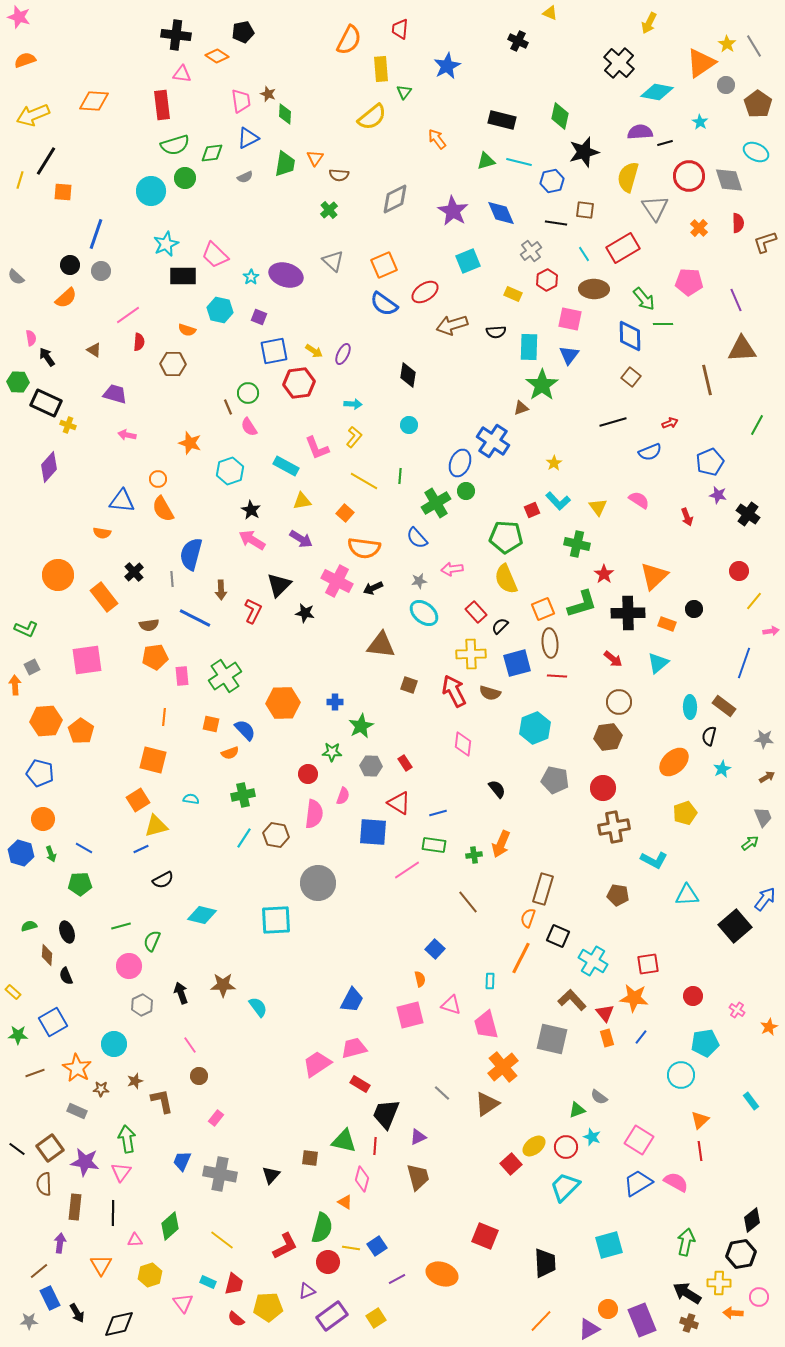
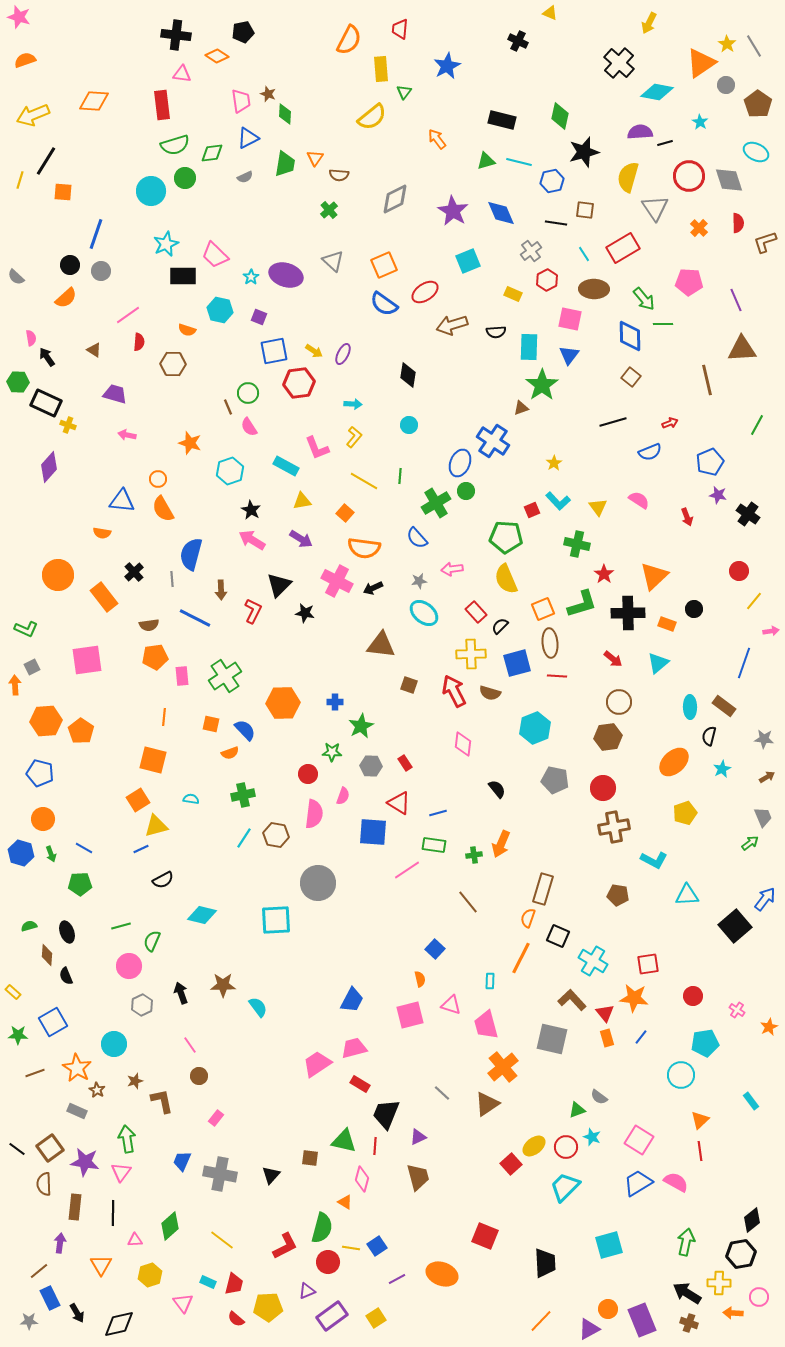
brown star at (101, 1089): moved 4 px left, 1 px down; rotated 28 degrees clockwise
